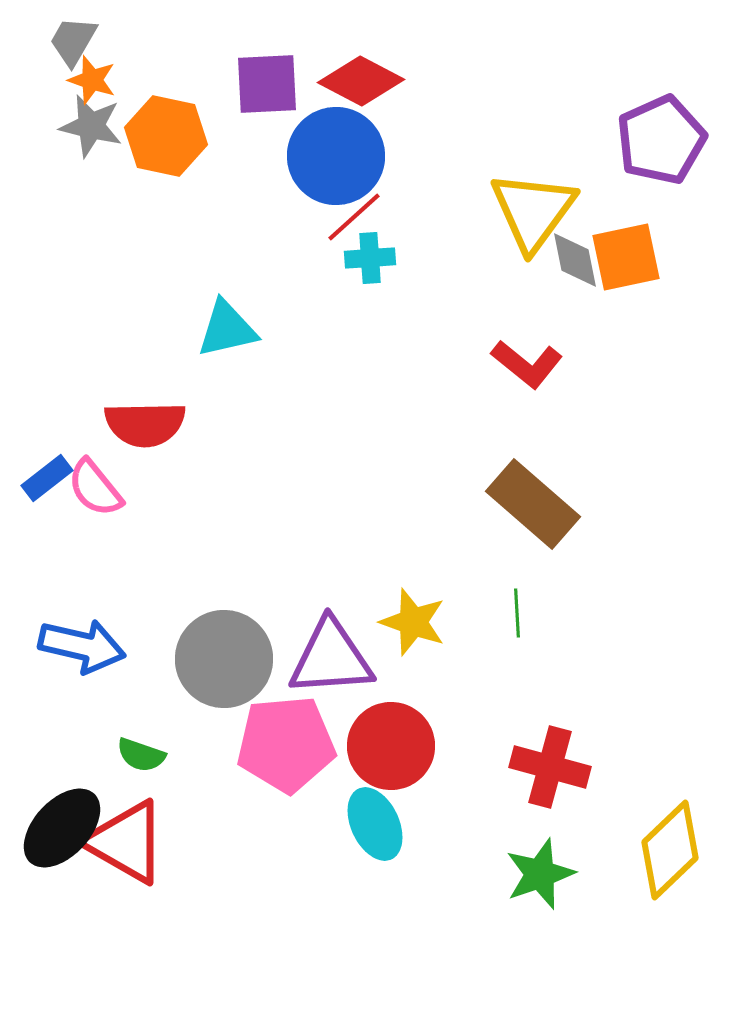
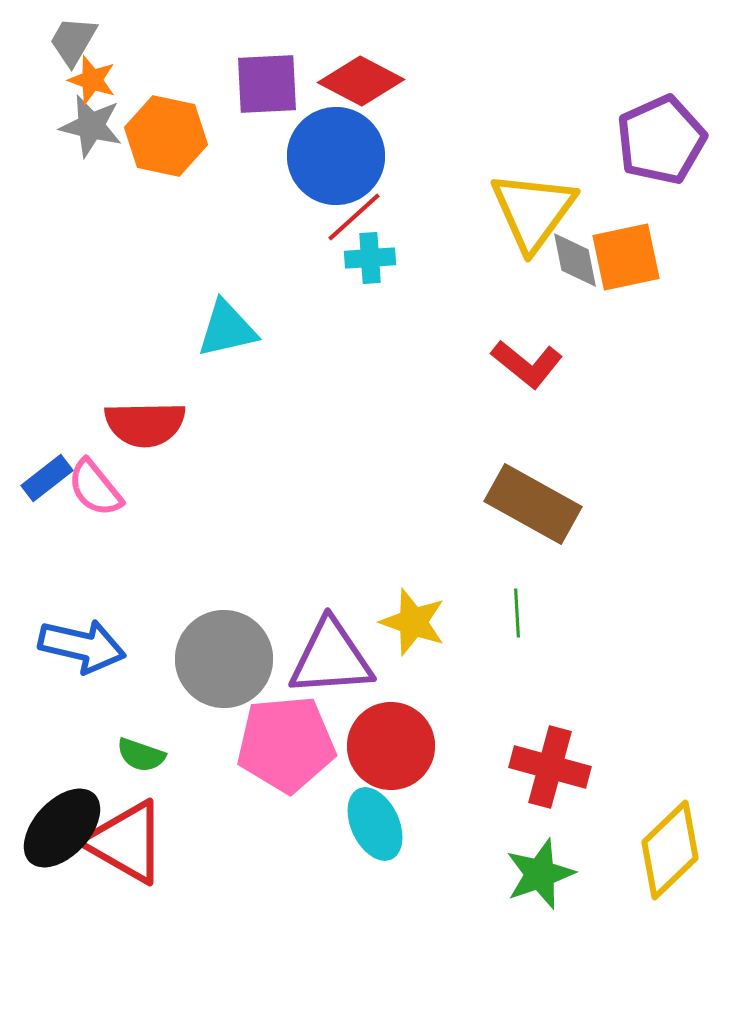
brown rectangle: rotated 12 degrees counterclockwise
